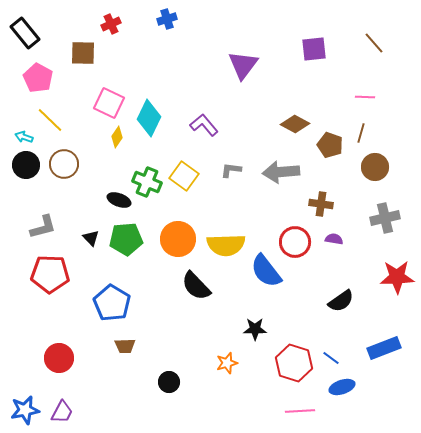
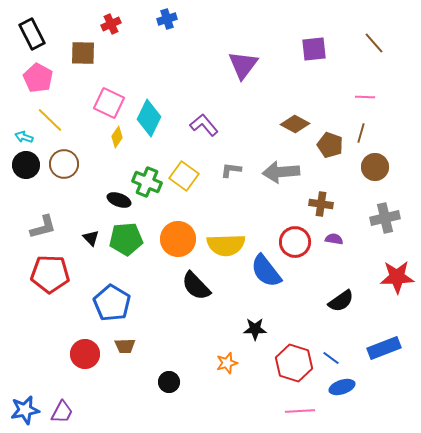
black rectangle at (25, 33): moved 7 px right, 1 px down; rotated 12 degrees clockwise
red circle at (59, 358): moved 26 px right, 4 px up
